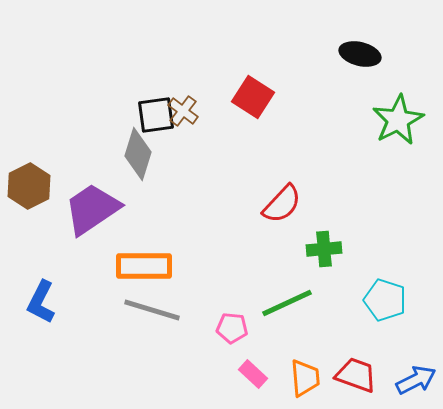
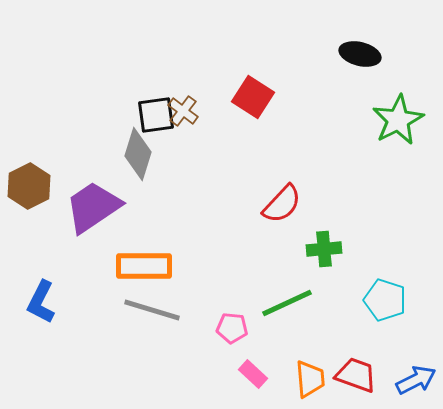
purple trapezoid: moved 1 px right, 2 px up
orange trapezoid: moved 5 px right, 1 px down
